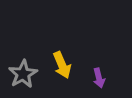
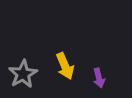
yellow arrow: moved 3 px right, 1 px down
